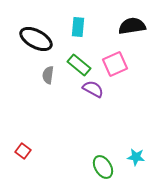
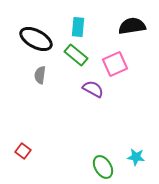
green rectangle: moved 3 px left, 10 px up
gray semicircle: moved 8 px left
